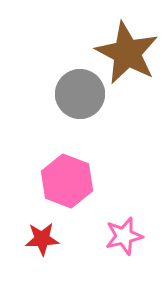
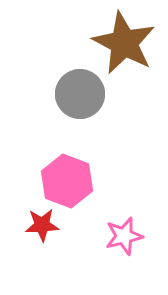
brown star: moved 3 px left, 10 px up
red star: moved 14 px up
